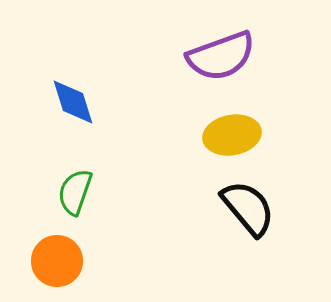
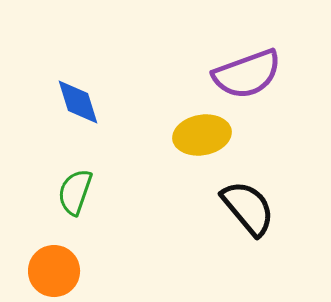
purple semicircle: moved 26 px right, 18 px down
blue diamond: moved 5 px right
yellow ellipse: moved 30 px left
orange circle: moved 3 px left, 10 px down
